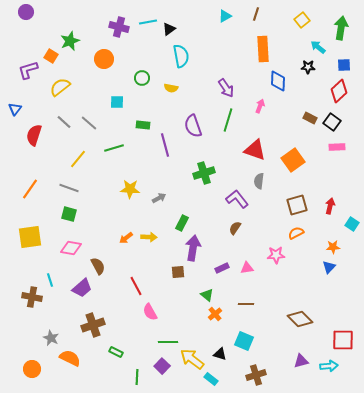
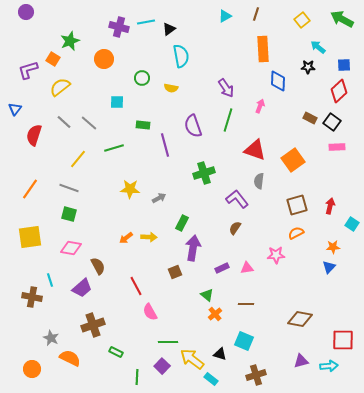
cyan line at (148, 22): moved 2 px left
green arrow at (341, 28): moved 1 px right, 9 px up; rotated 70 degrees counterclockwise
orange square at (51, 56): moved 2 px right, 3 px down
brown square at (178, 272): moved 3 px left; rotated 16 degrees counterclockwise
brown diamond at (300, 319): rotated 35 degrees counterclockwise
